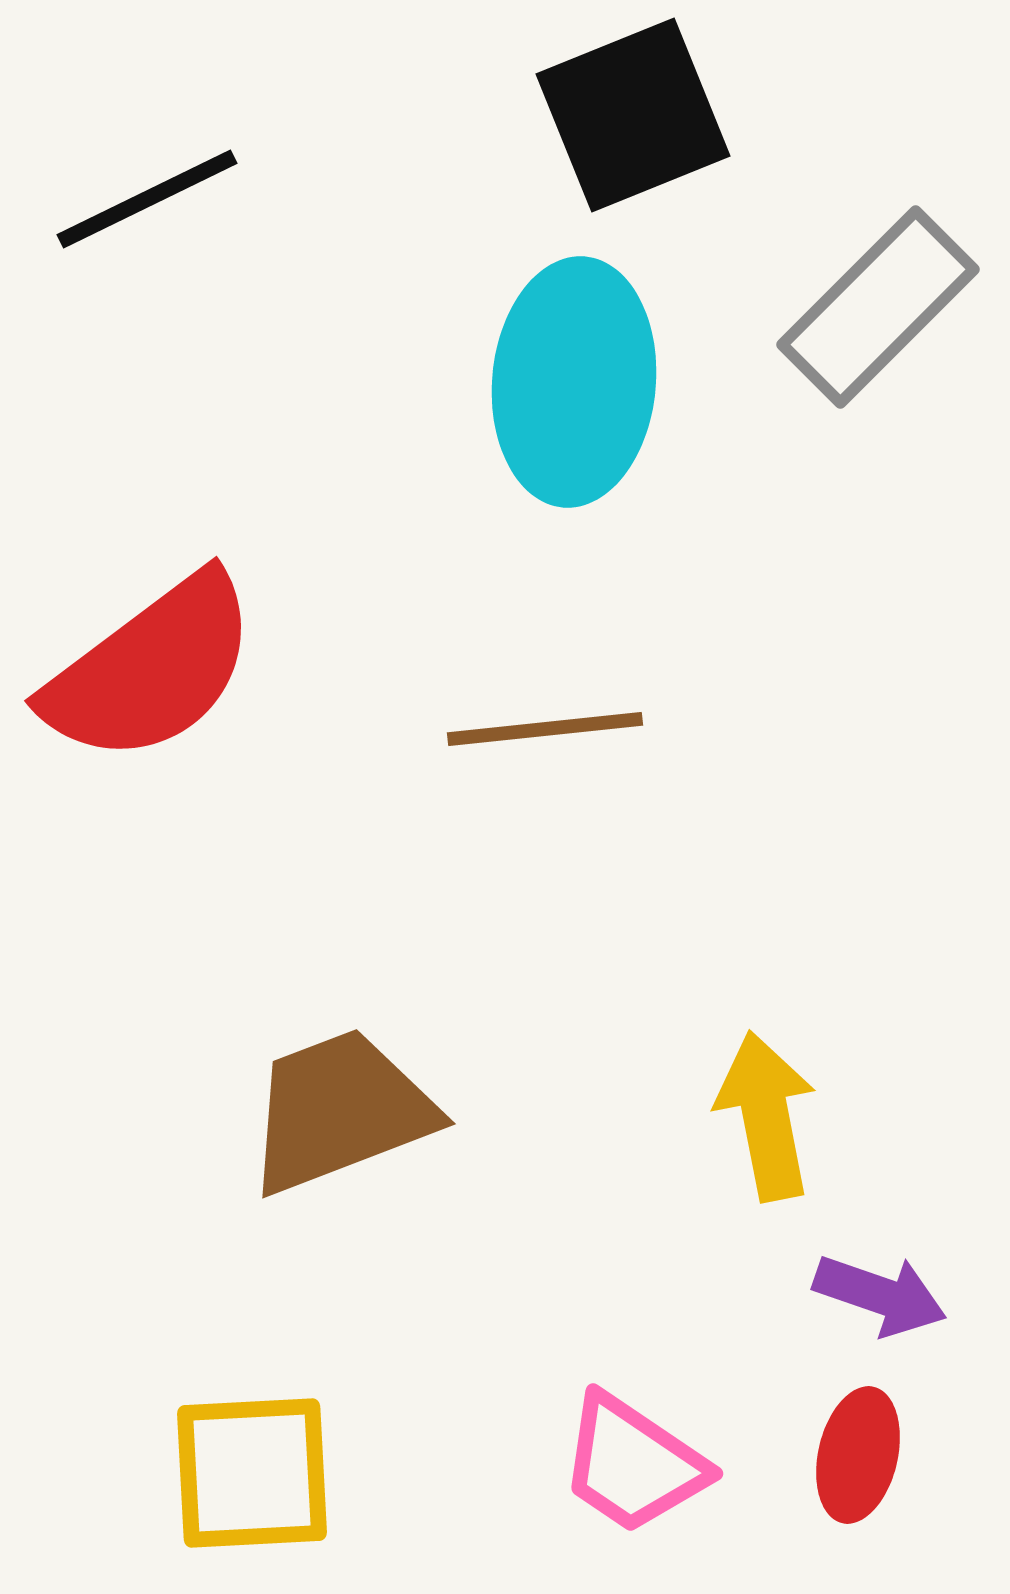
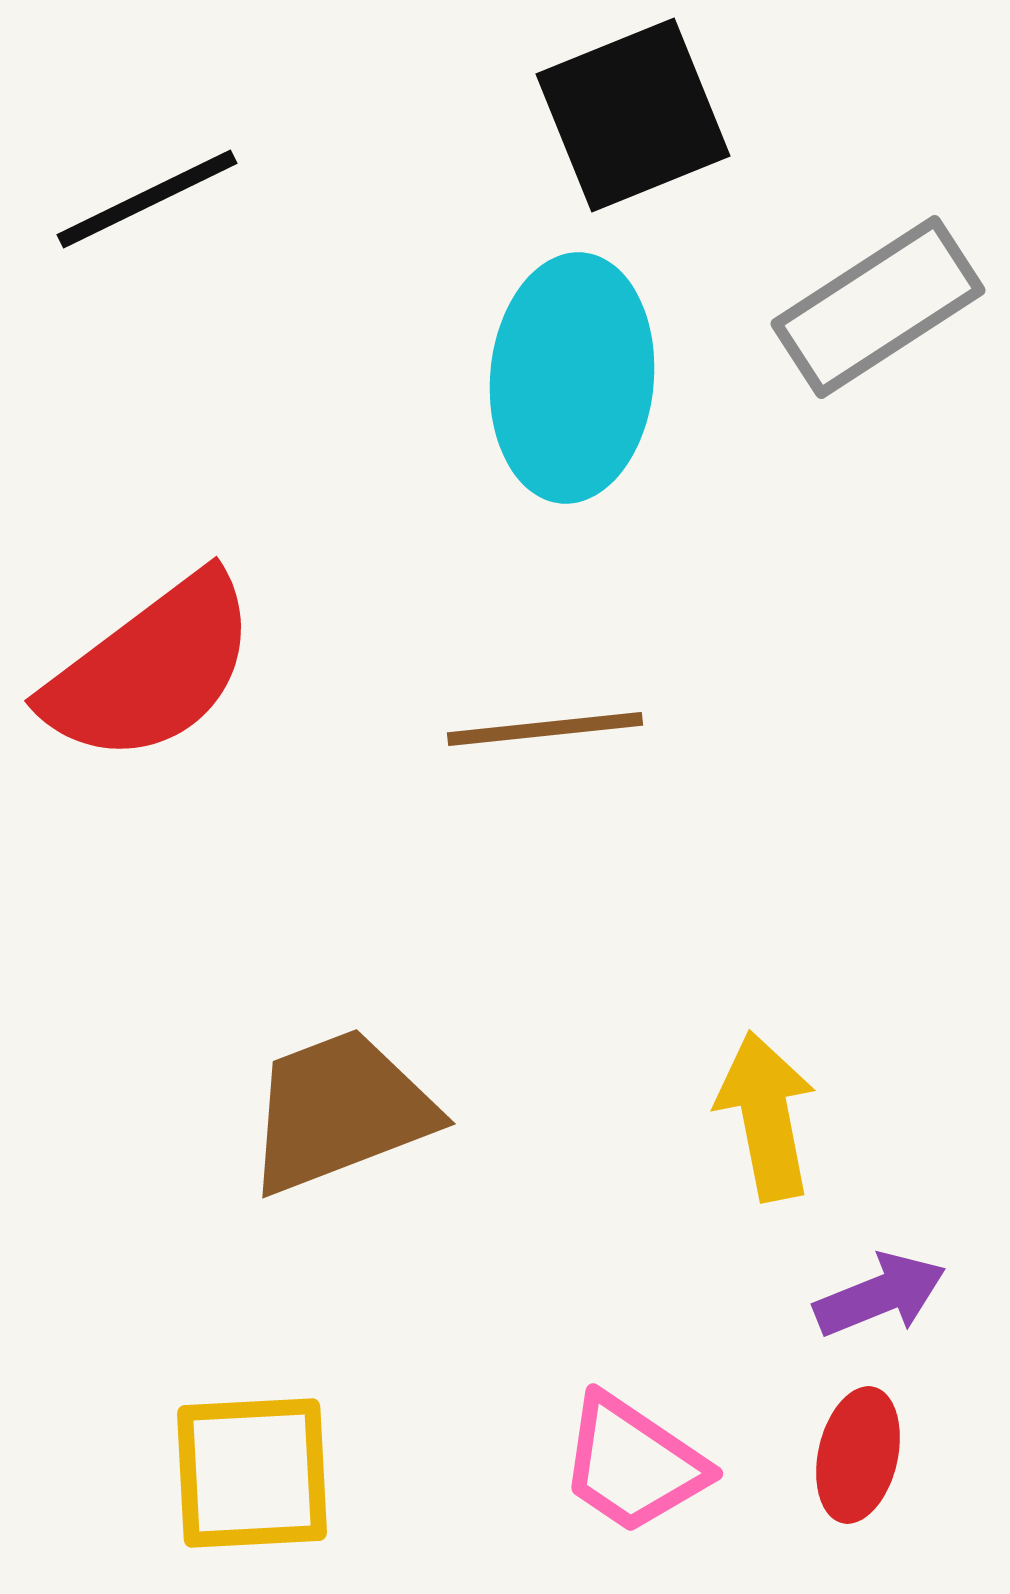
gray rectangle: rotated 12 degrees clockwise
cyan ellipse: moved 2 px left, 4 px up
purple arrow: rotated 41 degrees counterclockwise
